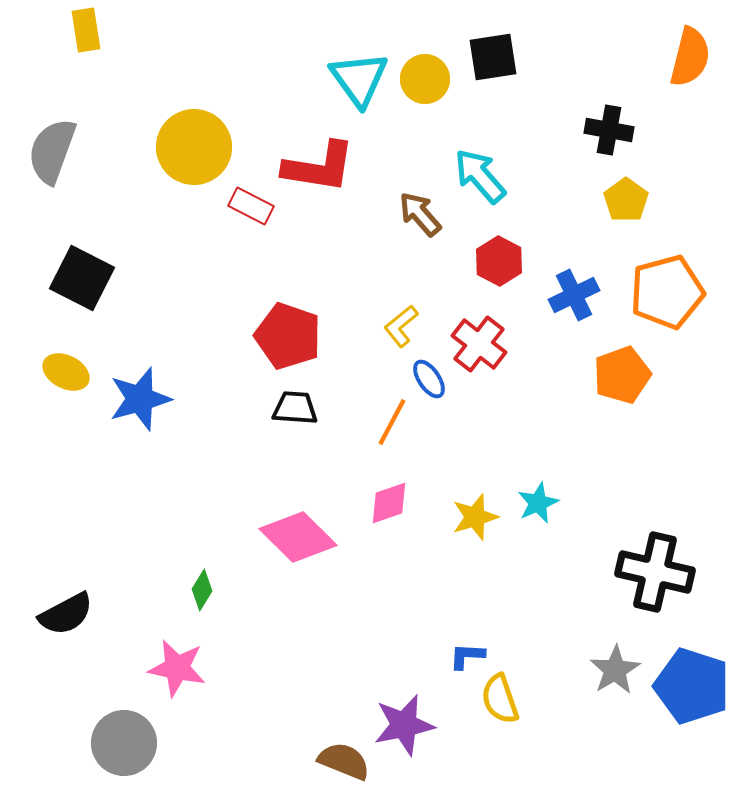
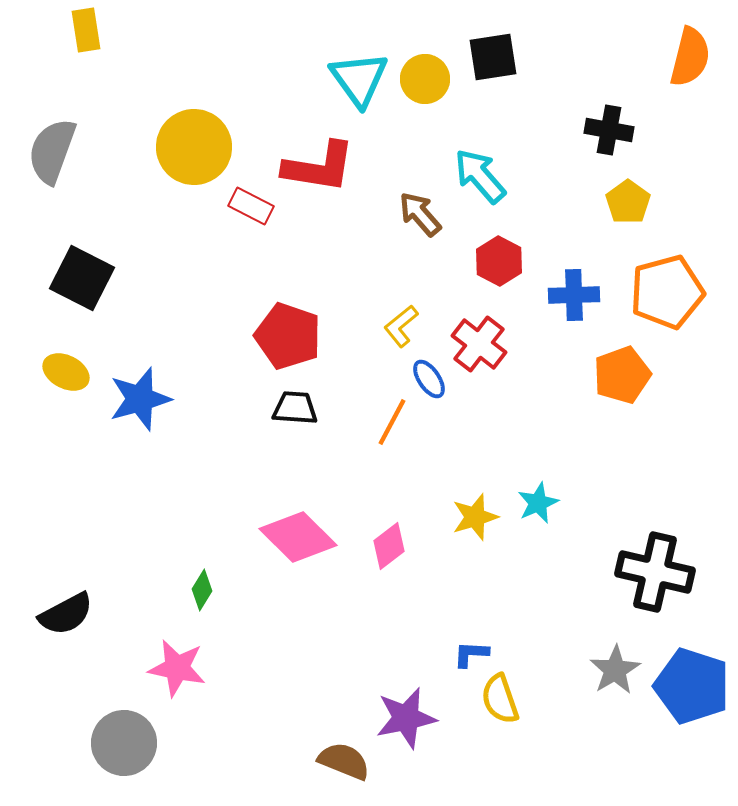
yellow pentagon at (626, 200): moved 2 px right, 2 px down
blue cross at (574, 295): rotated 24 degrees clockwise
pink diamond at (389, 503): moved 43 px down; rotated 18 degrees counterclockwise
blue L-shape at (467, 656): moved 4 px right, 2 px up
purple star at (404, 725): moved 2 px right, 7 px up
